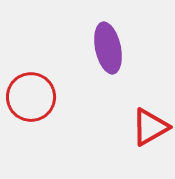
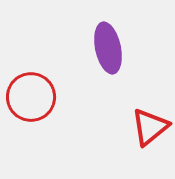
red triangle: rotated 9 degrees counterclockwise
